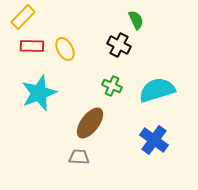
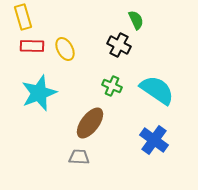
yellow rectangle: rotated 60 degrees counterclockwise
cyan semicircle: rotated 51 degrees clockwise
